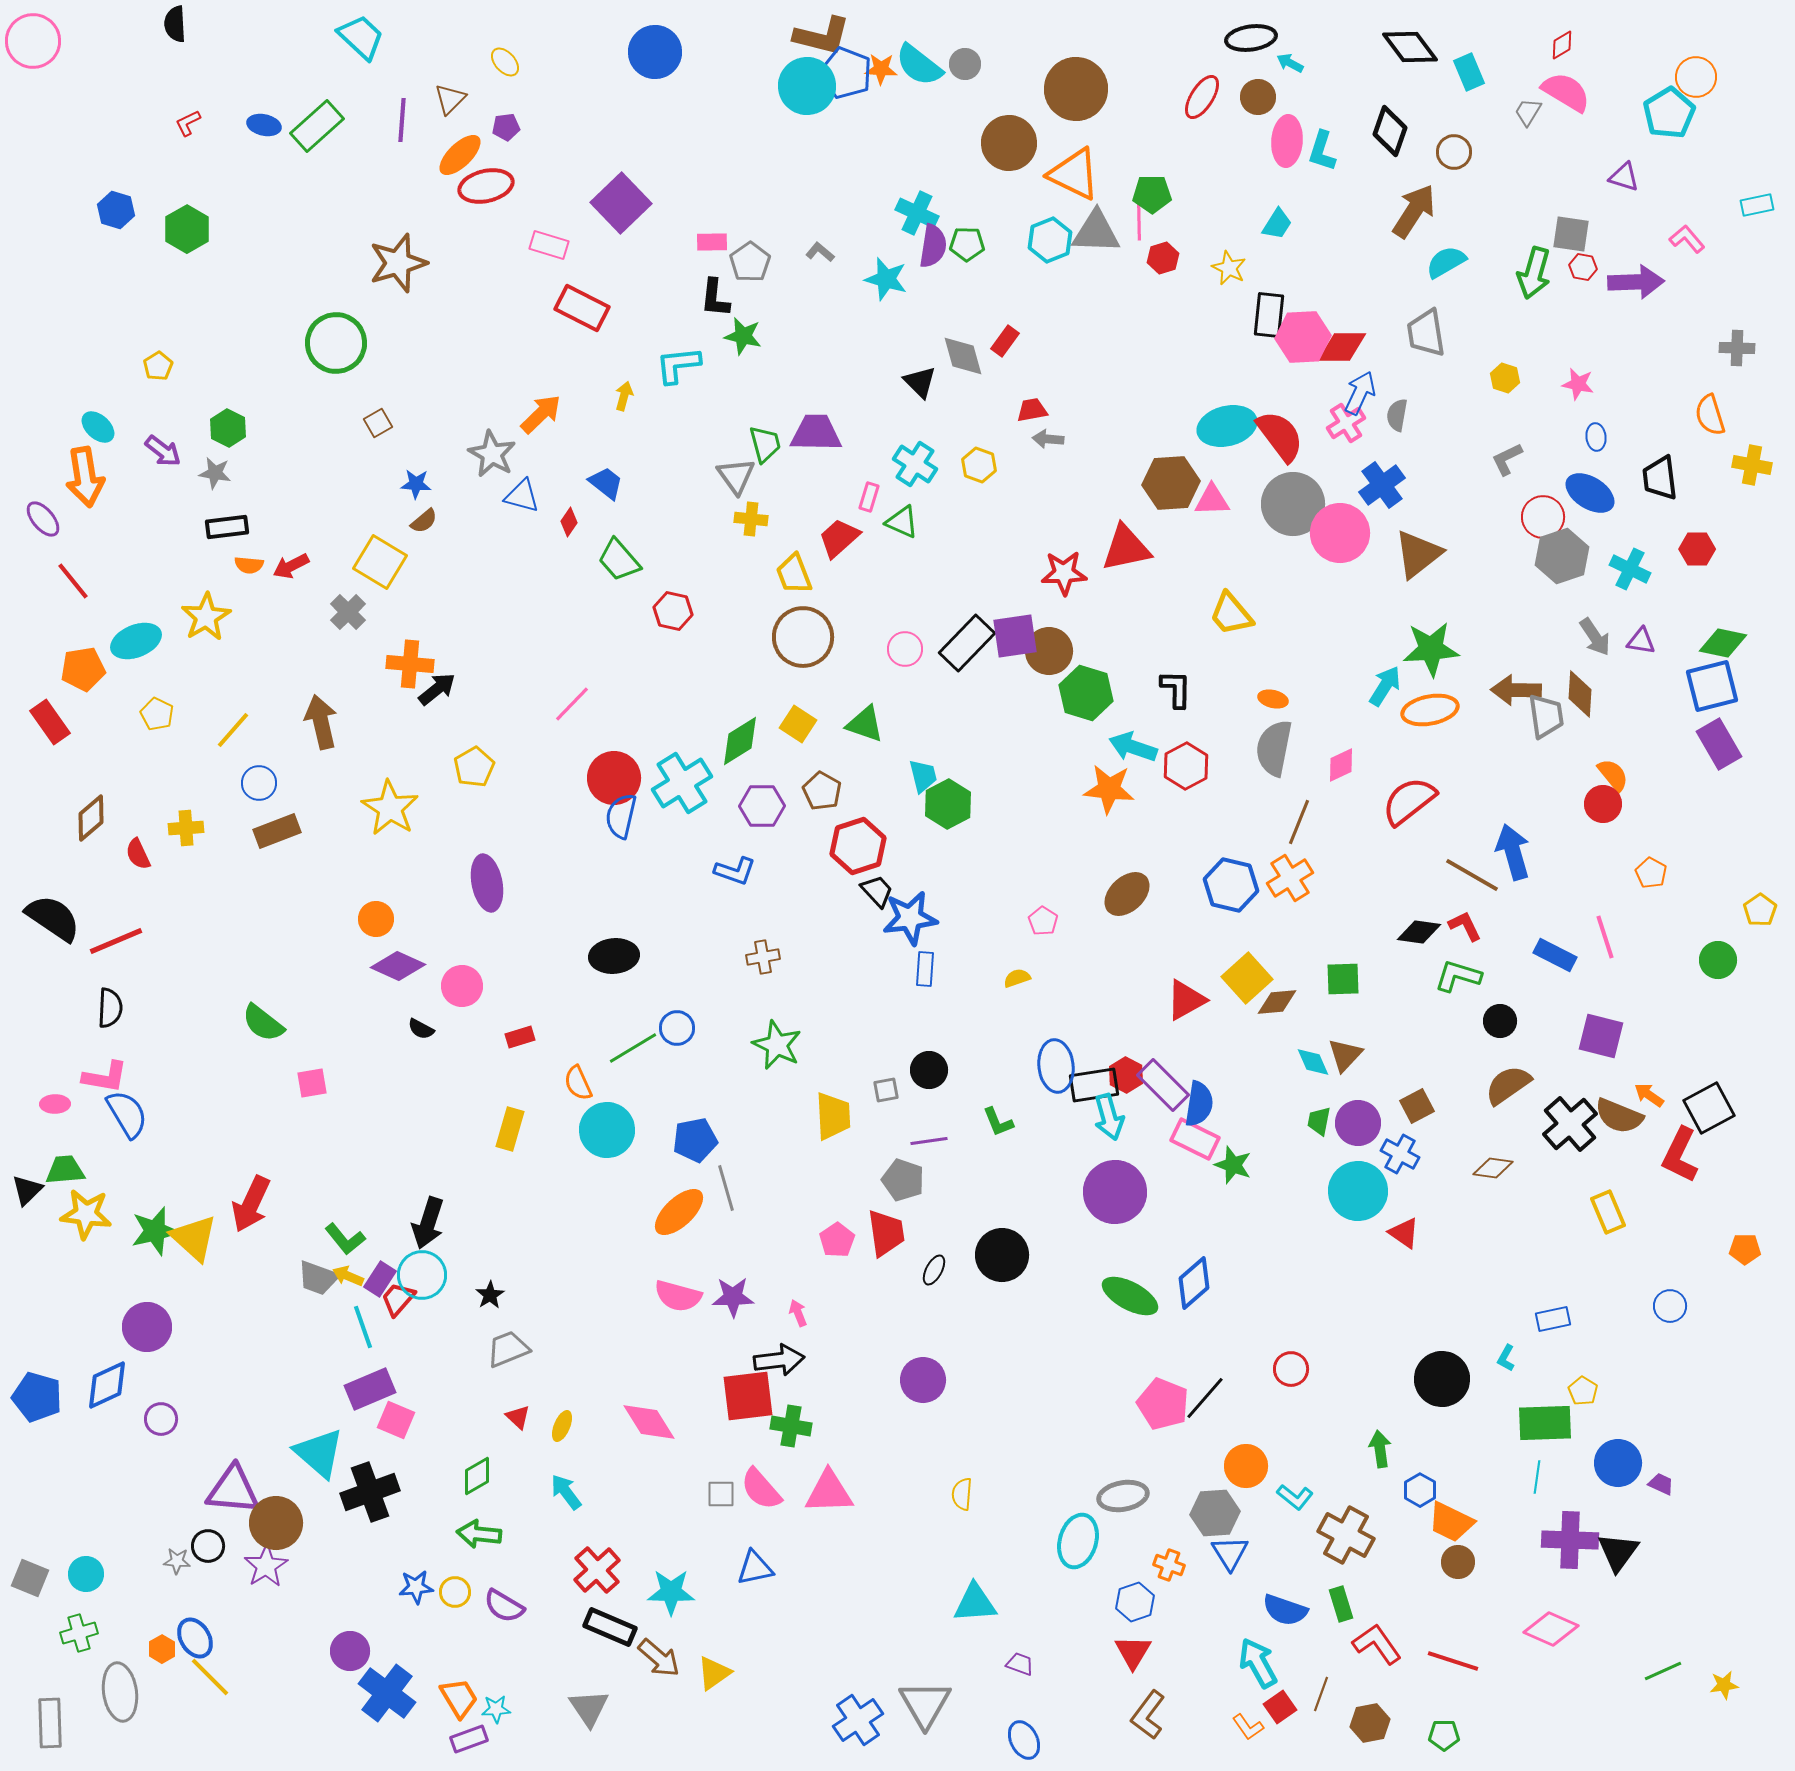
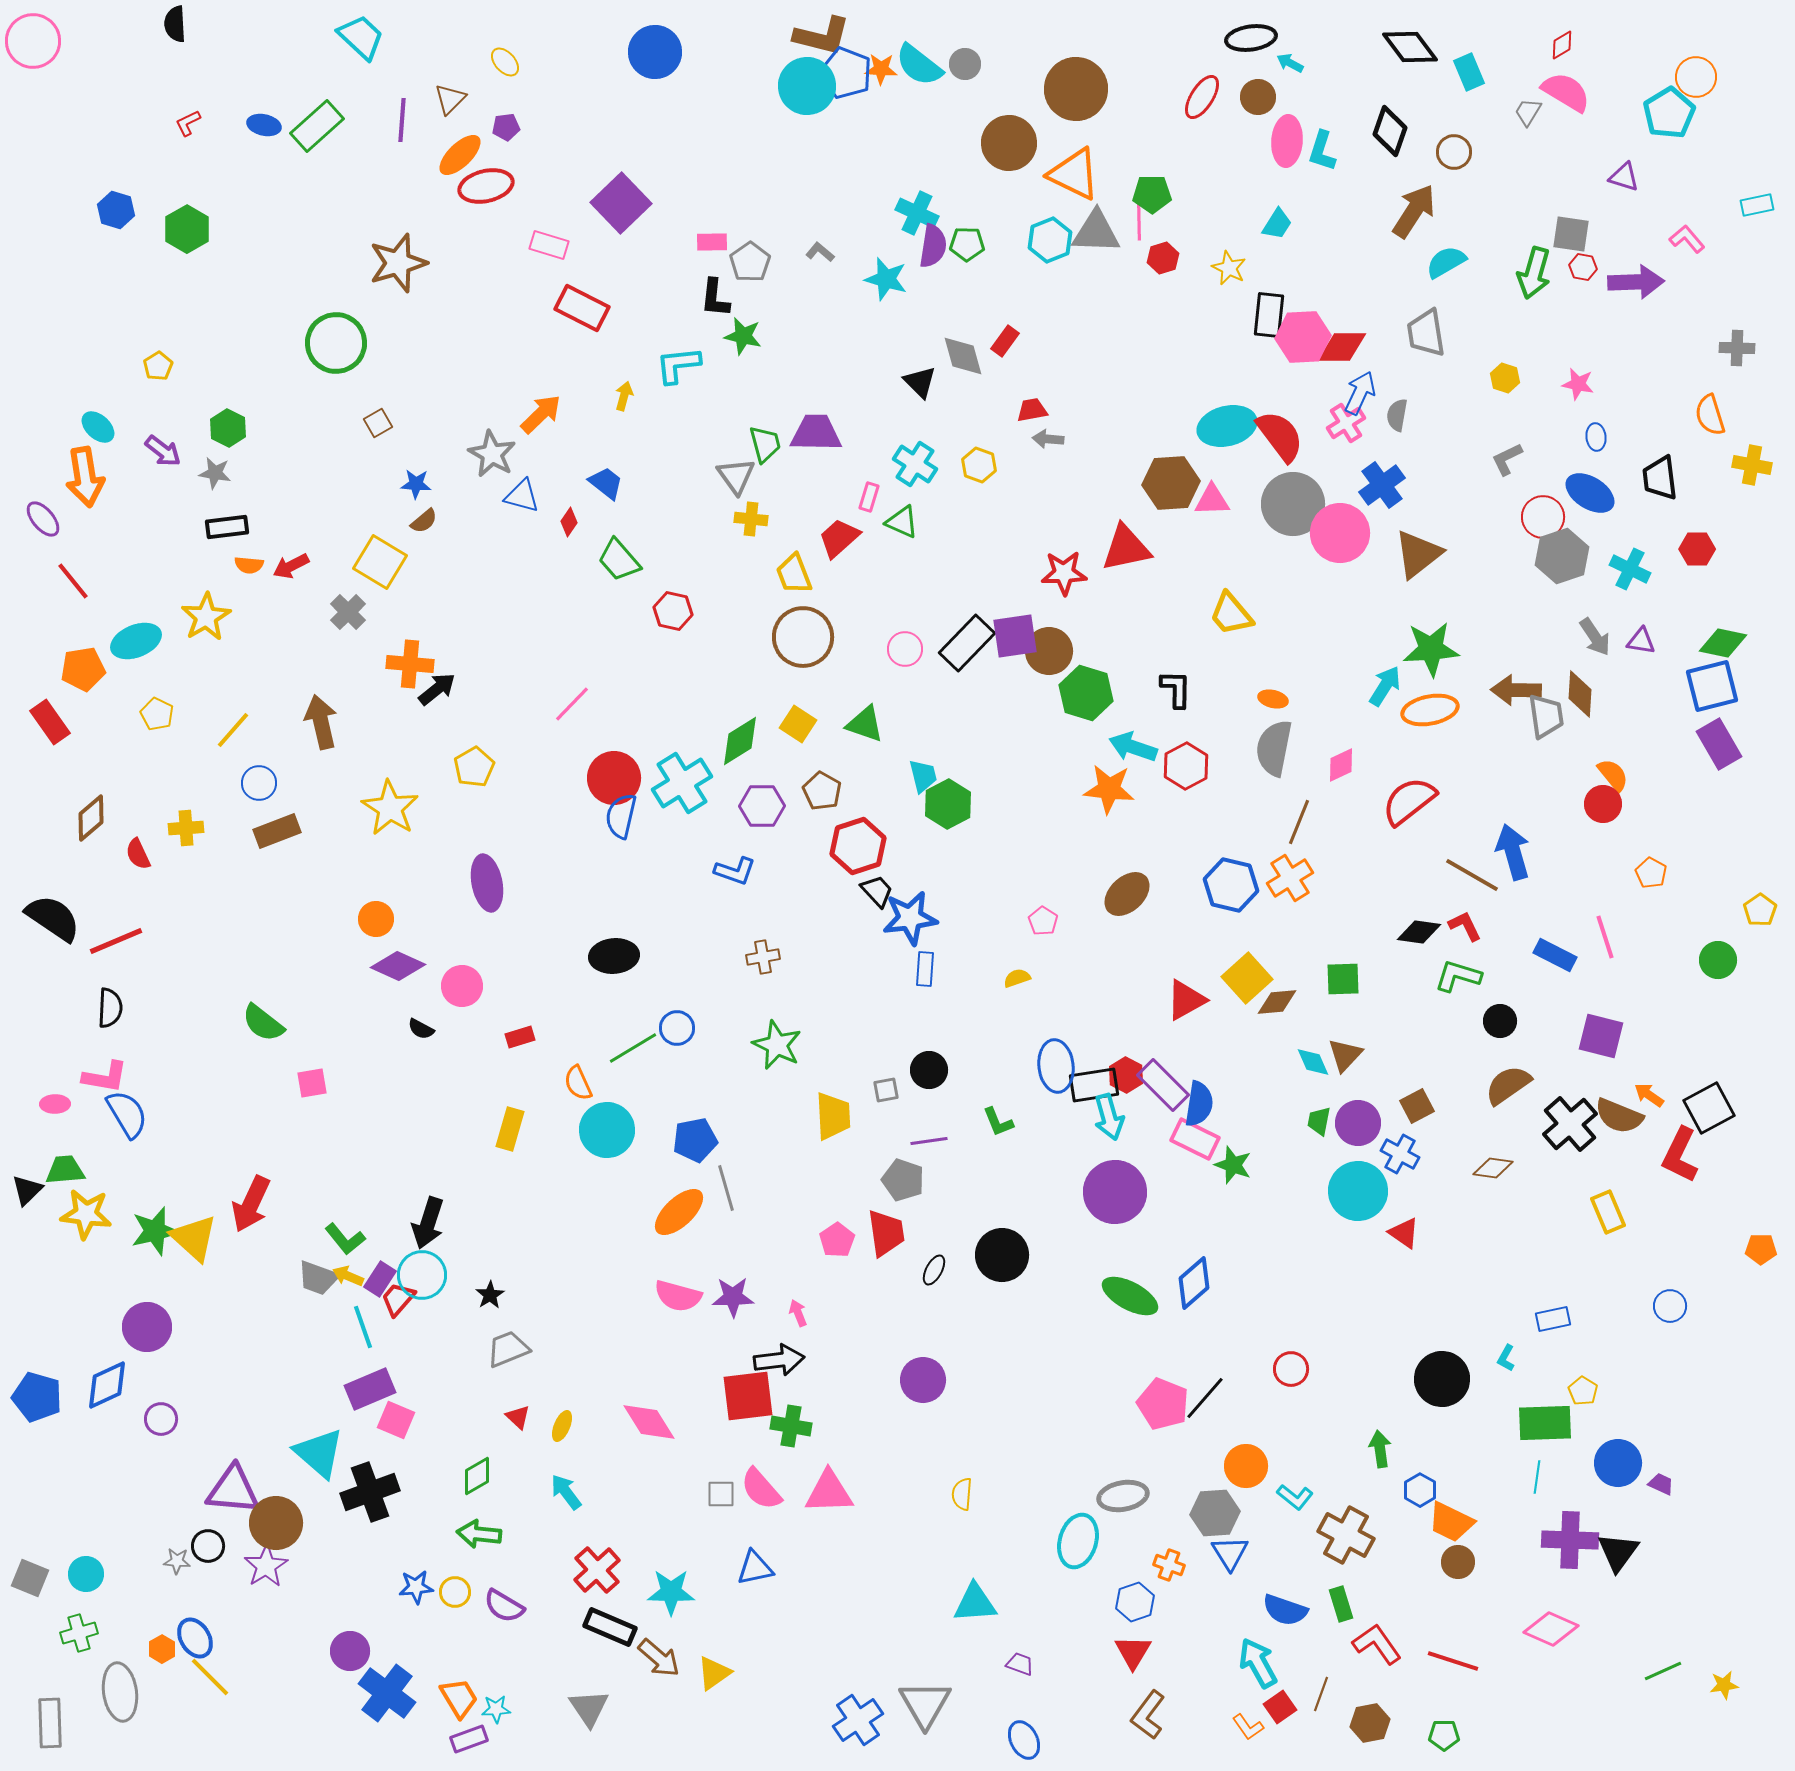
orange pentagon at (1745, 1249): moved 16 px right
